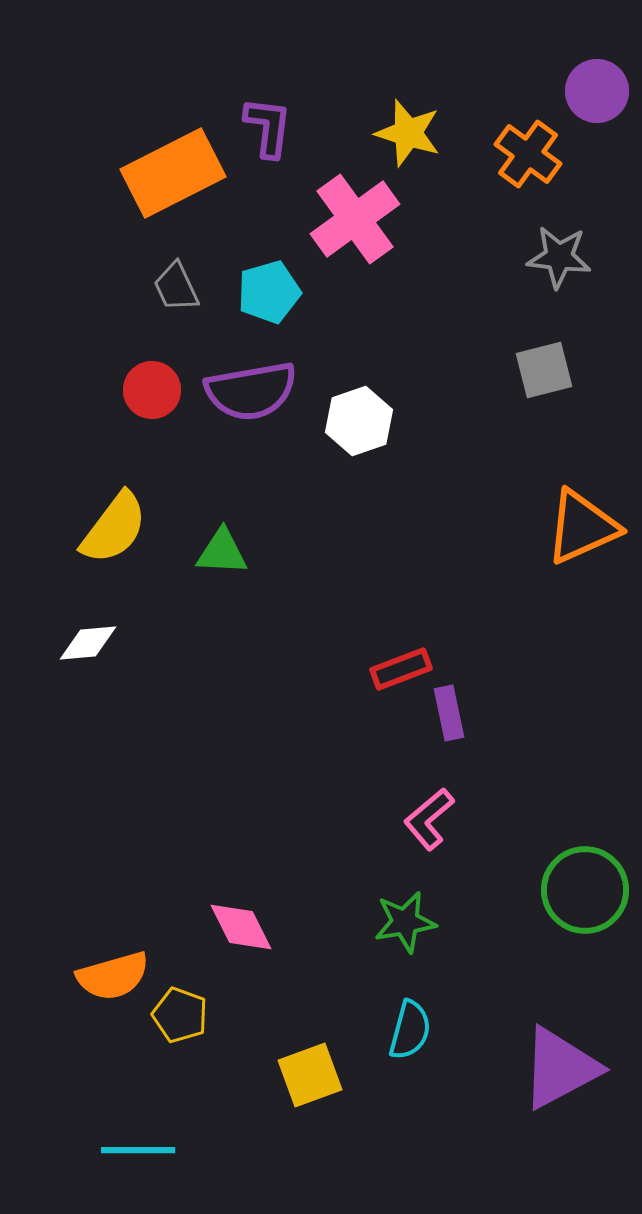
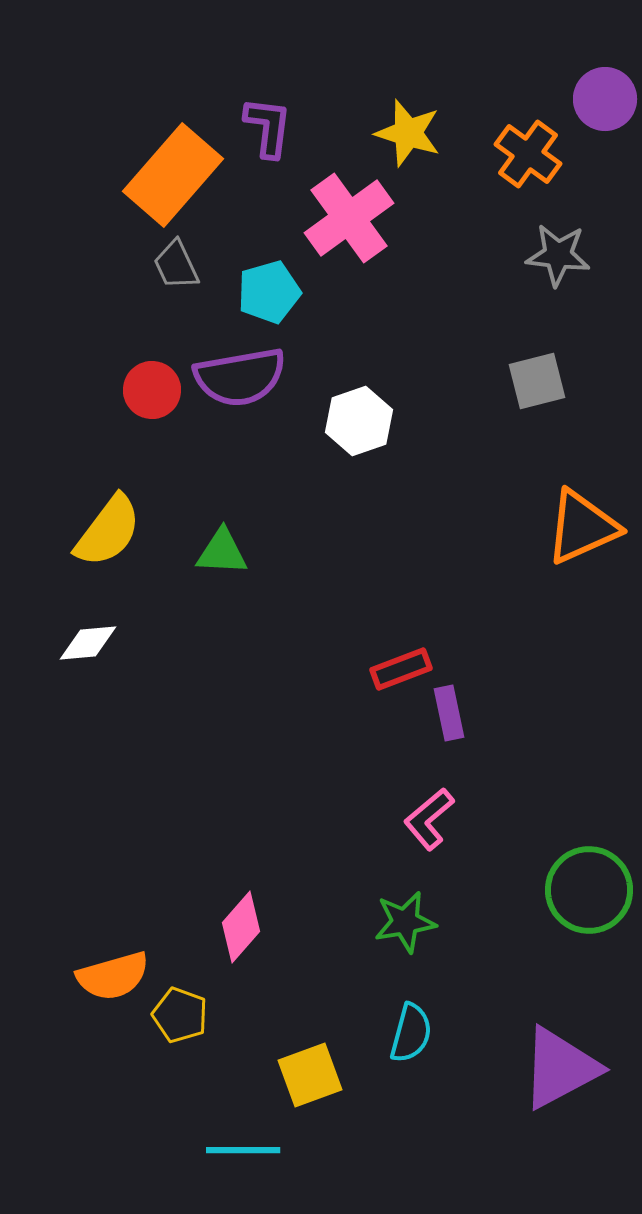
purple circle: moved 8 px right, 8 px down
orange rectangle: moved 2 px down; rotated 22 degrees counterclockwise
pink cross: moved 6 px left, 1 px up
gray star: moved 1 px left, 2 px up
gray trapezoid: moved 22 px up
gray square: moved 7 px left, 11 px down
purple semicircle: moved 11 px left, 14 px up
yellow semicircle: moved 6 px left, 3 px down
green circle: moved 4 px right
pink diamond: rotated 68 degrees clockwise
cyan semicircle: moved 1 px right, 3 px down
cyan line: moved 105 px right
